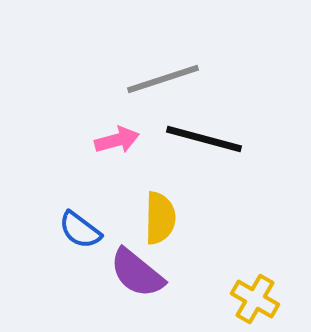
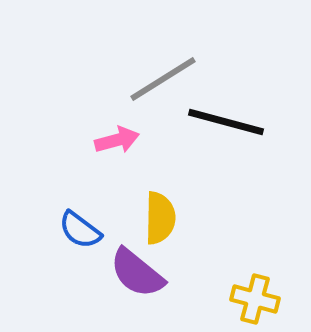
gray line: rotated 14 degrees counterclockwise
black line: moved 22 px right, 17 px up
yellow cross: rotated 15 degrees counterclockwise
